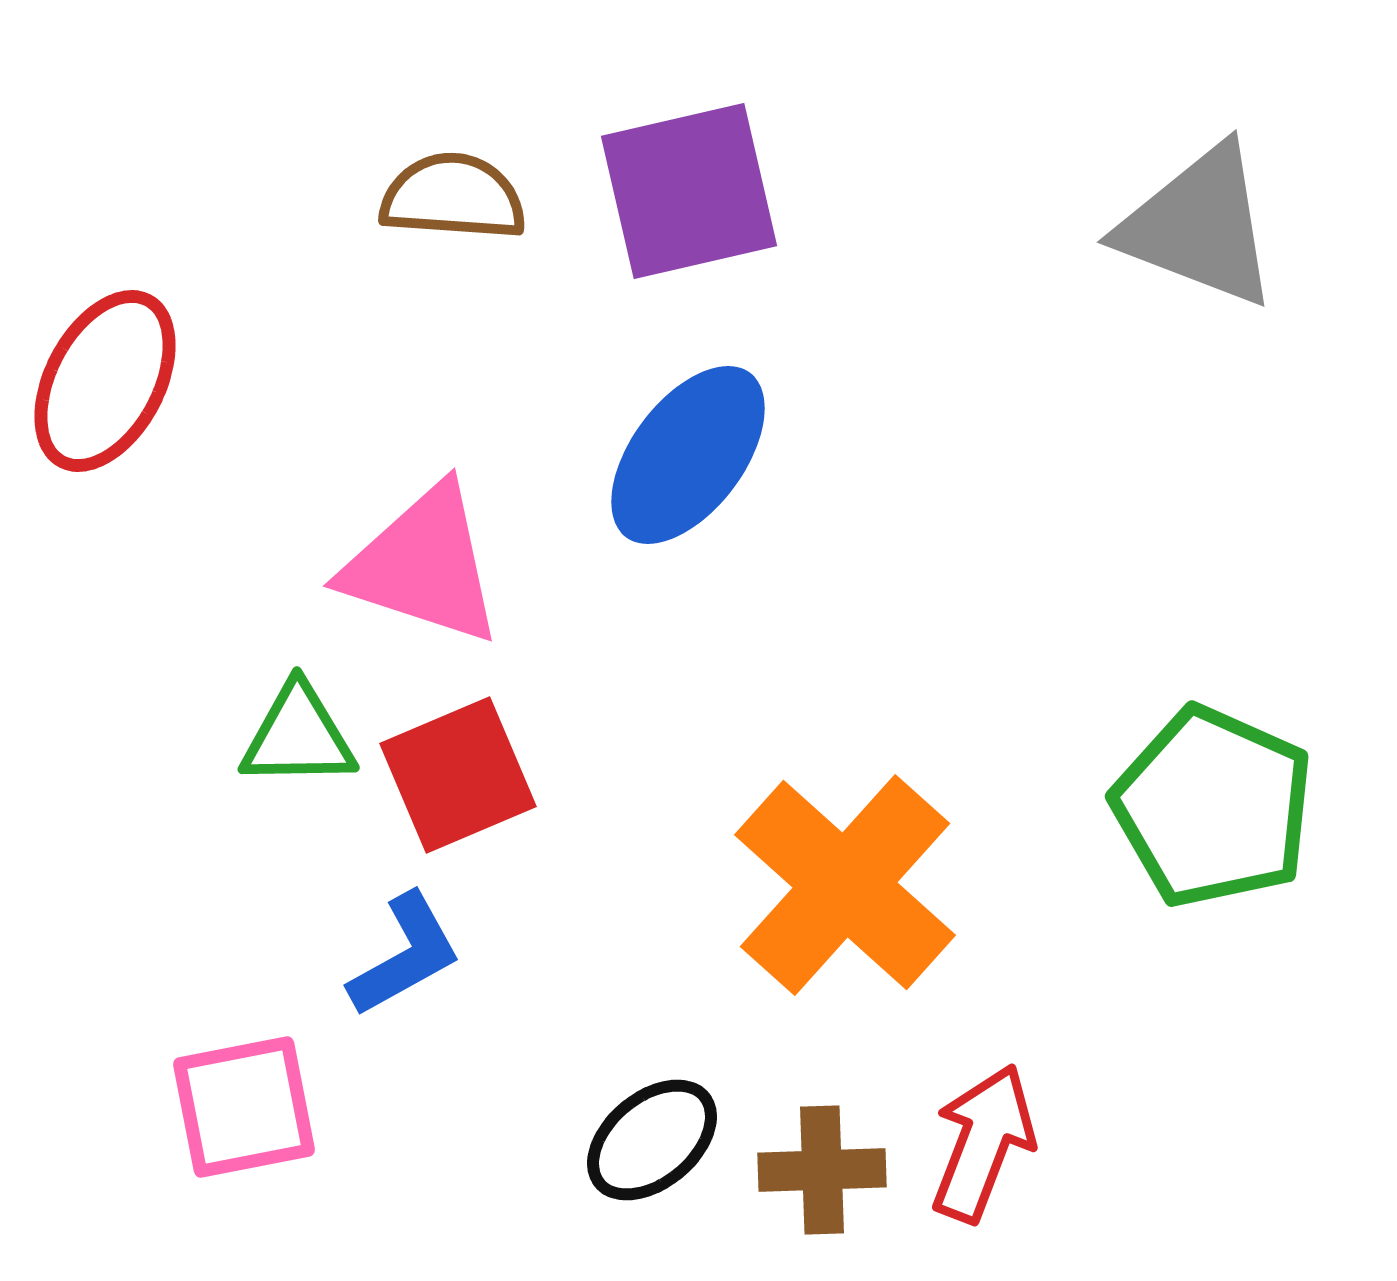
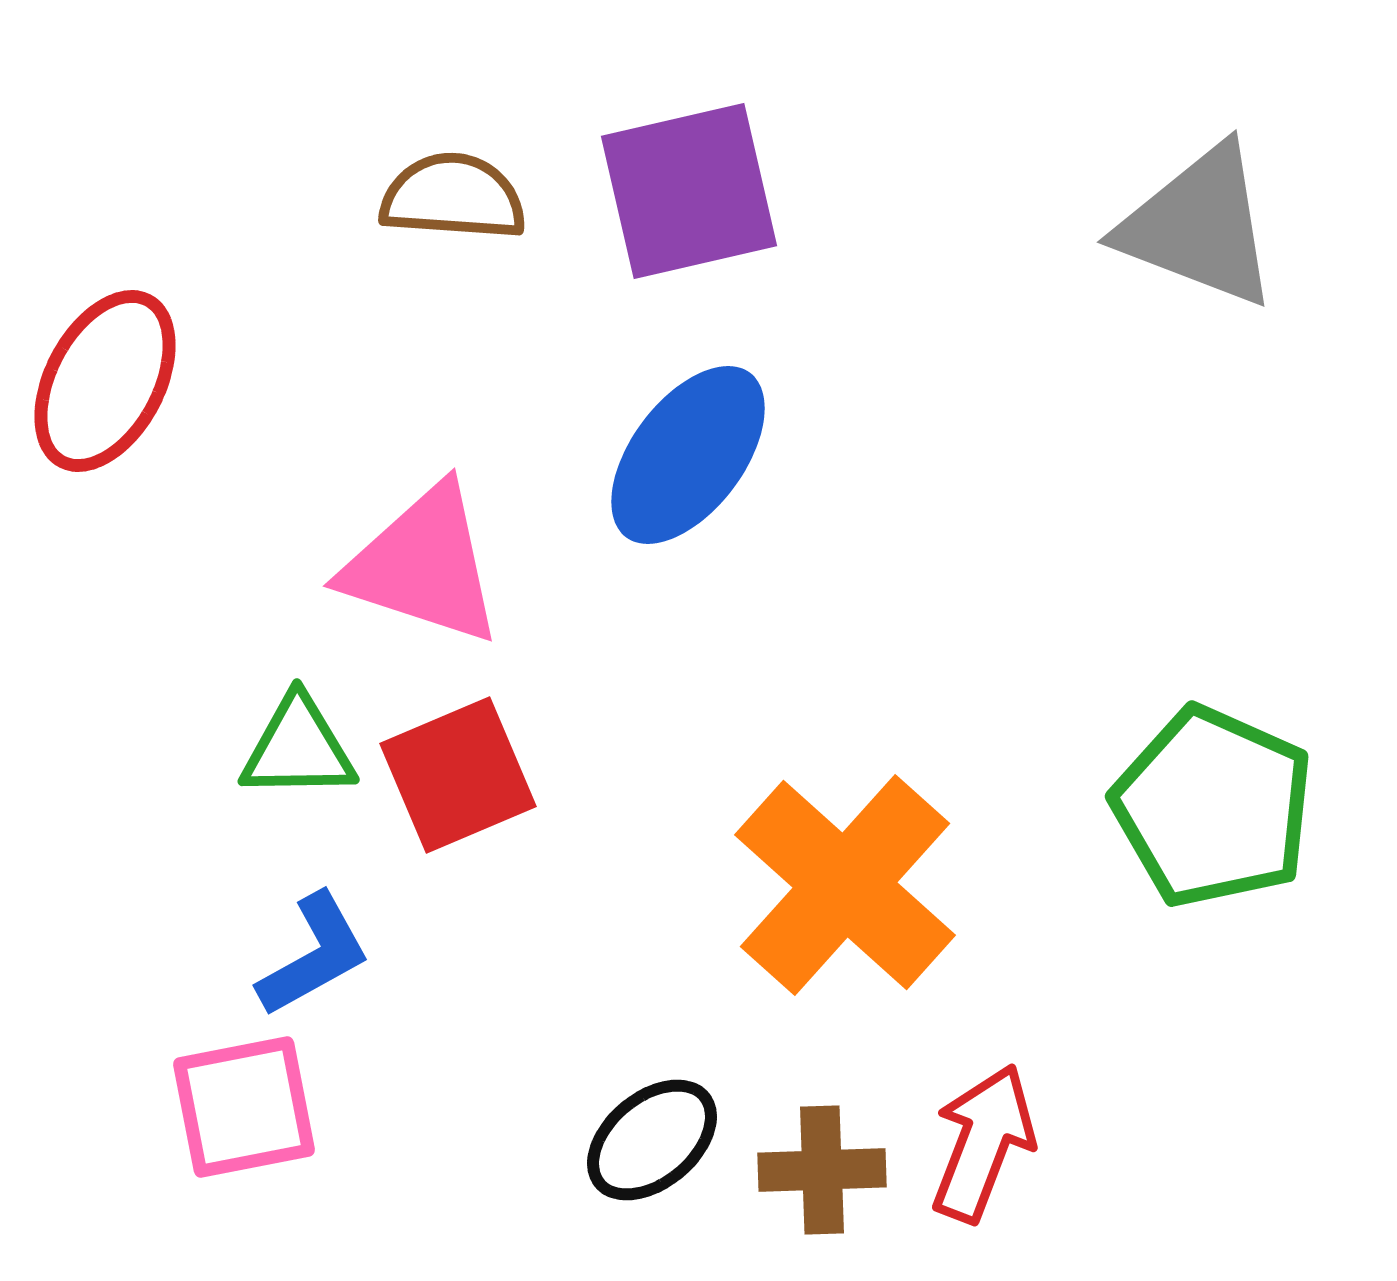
green triangle: moved 12 px down
blue L-shape: moved 91 px left
